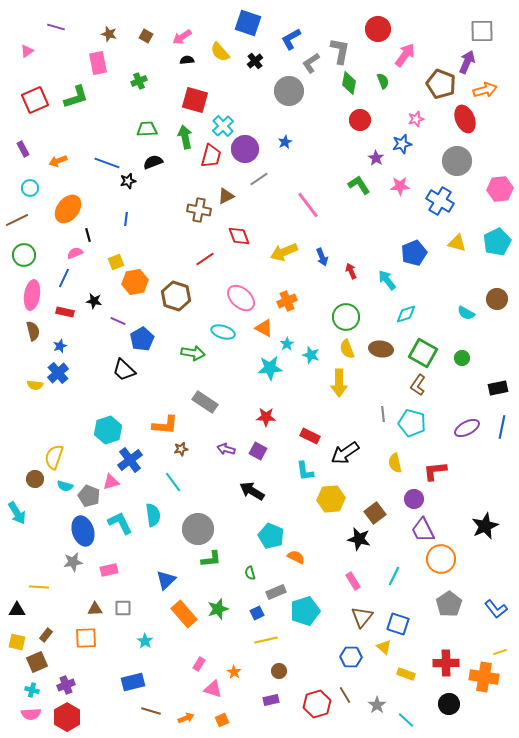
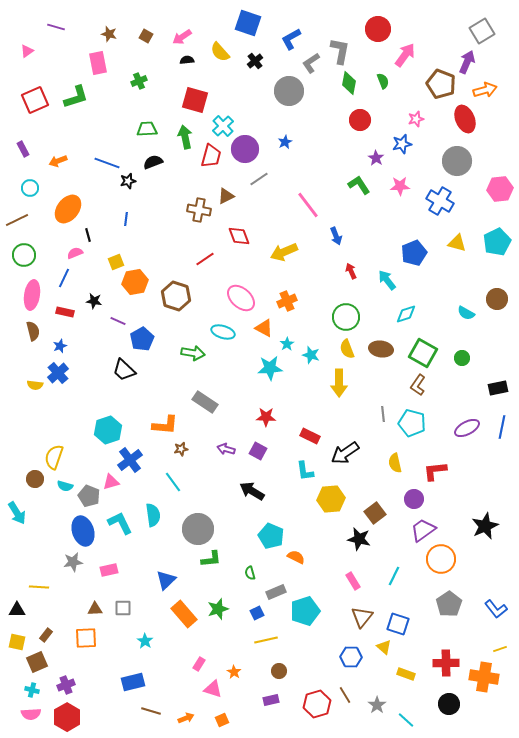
gray square at (482, 31): rotated 30 degrees counterclockwise
blue arrow at (322, 257): moved 14 px right, 21 px up
purple trapezoid at (423, 530): rotated 80 degrees clockwise
yellow line at (500, 652): moved 3 px up
